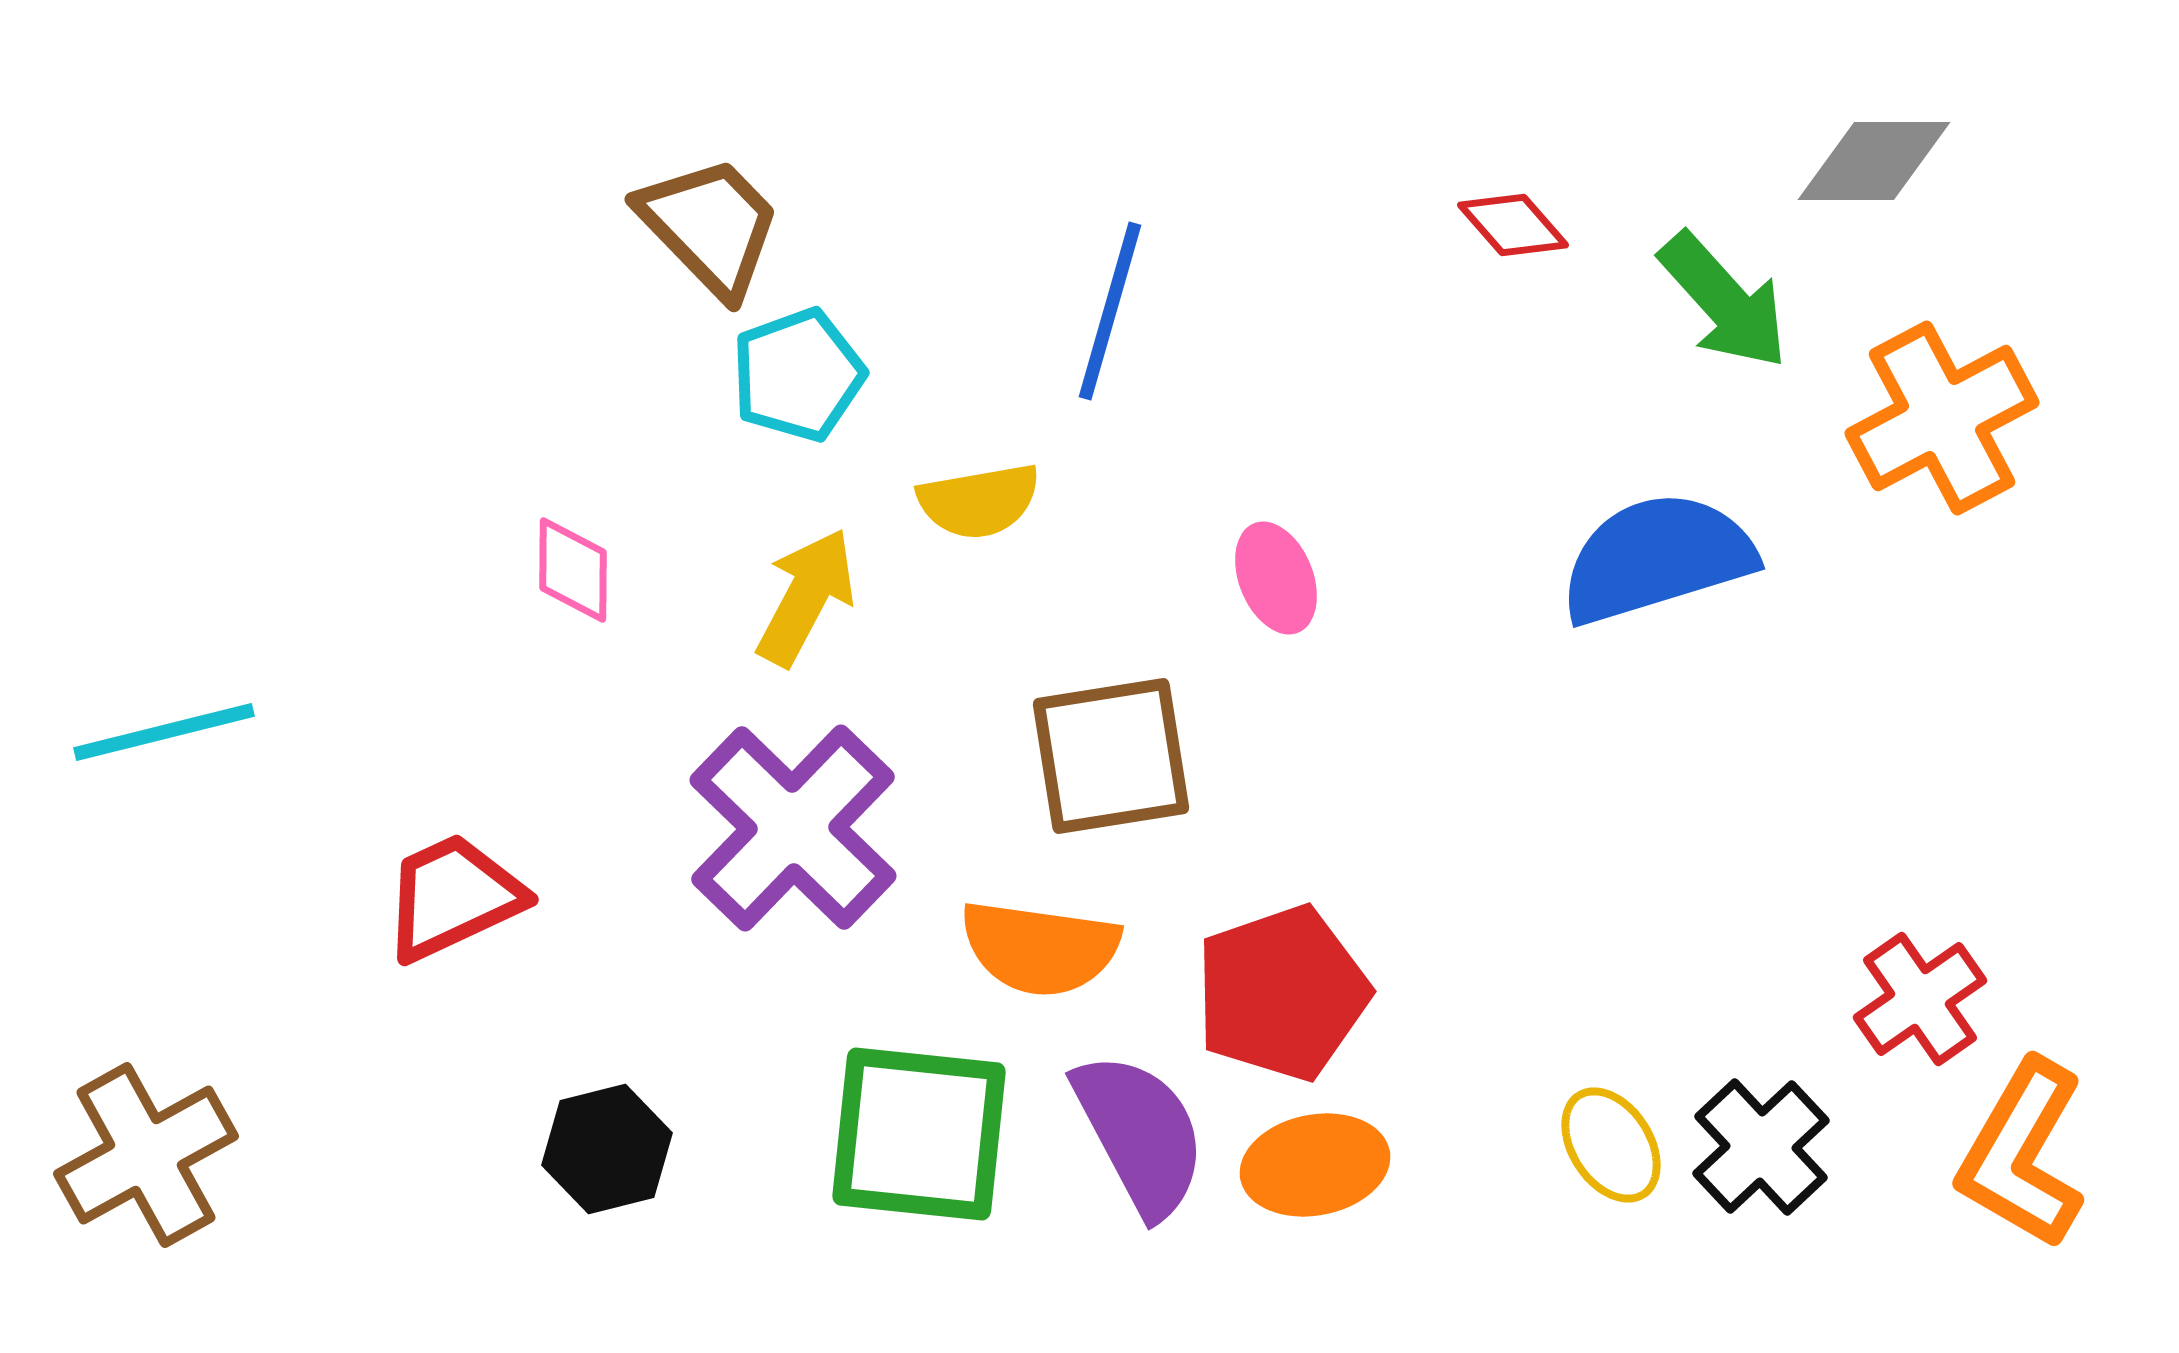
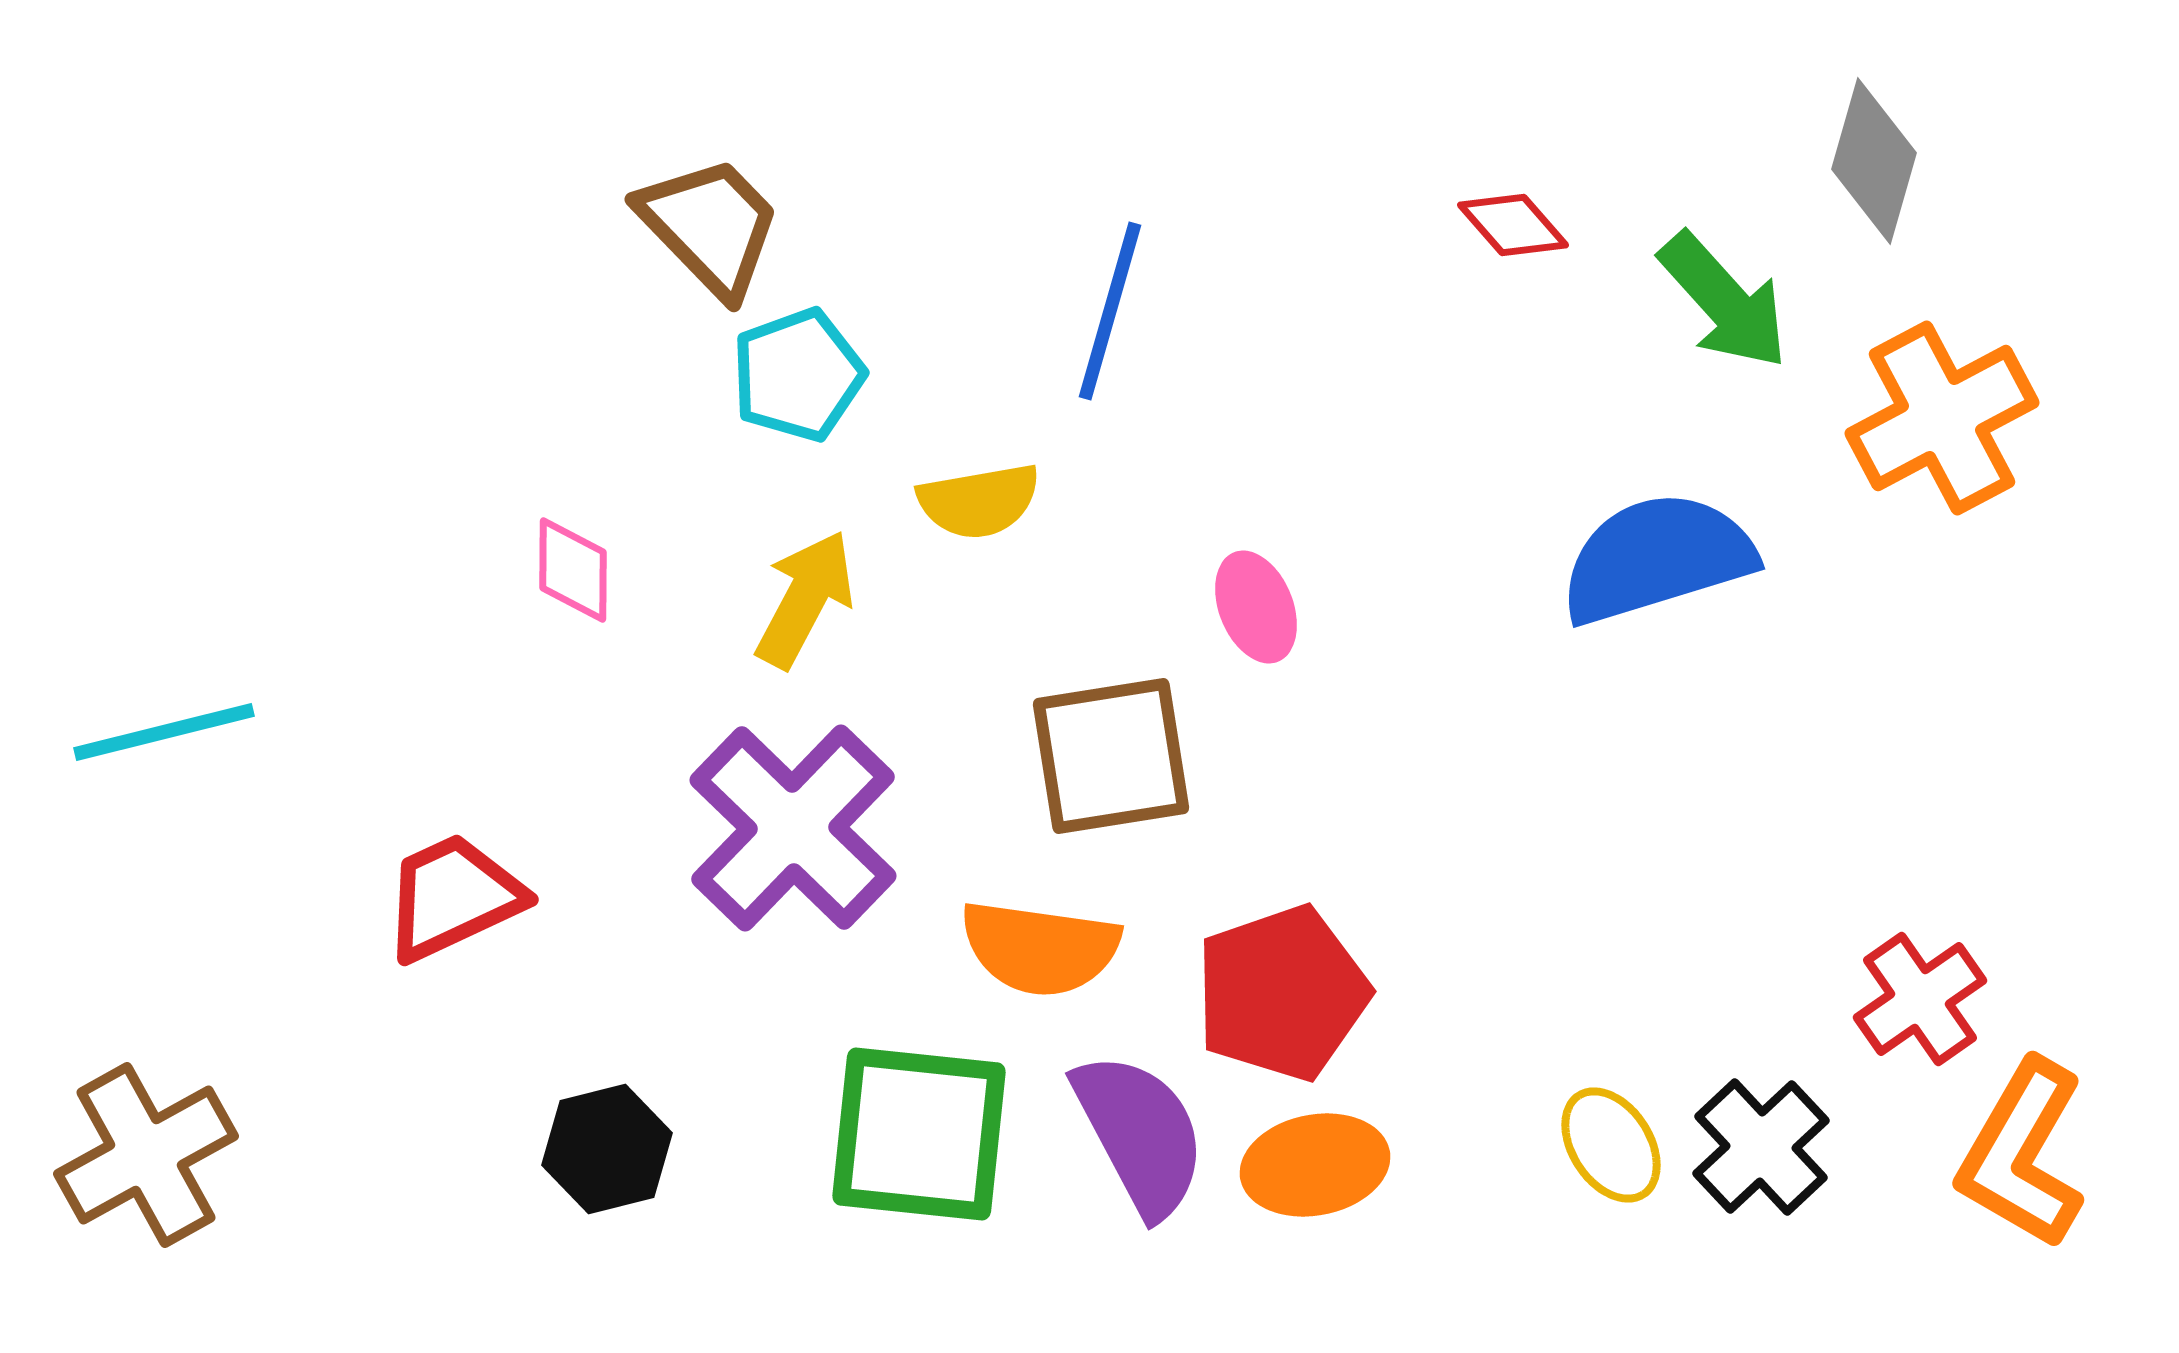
gray diamond: rotated 74 degrees counterclockwise
pink ellipse: moved 20 px left, 29 px down
yellow arrow: moved 1 px left, 2 px down
